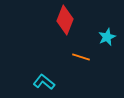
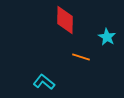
red diamond: rotated 20 degrees counterclockwise
cyan star: rotated 18 degrees counterclockwise
